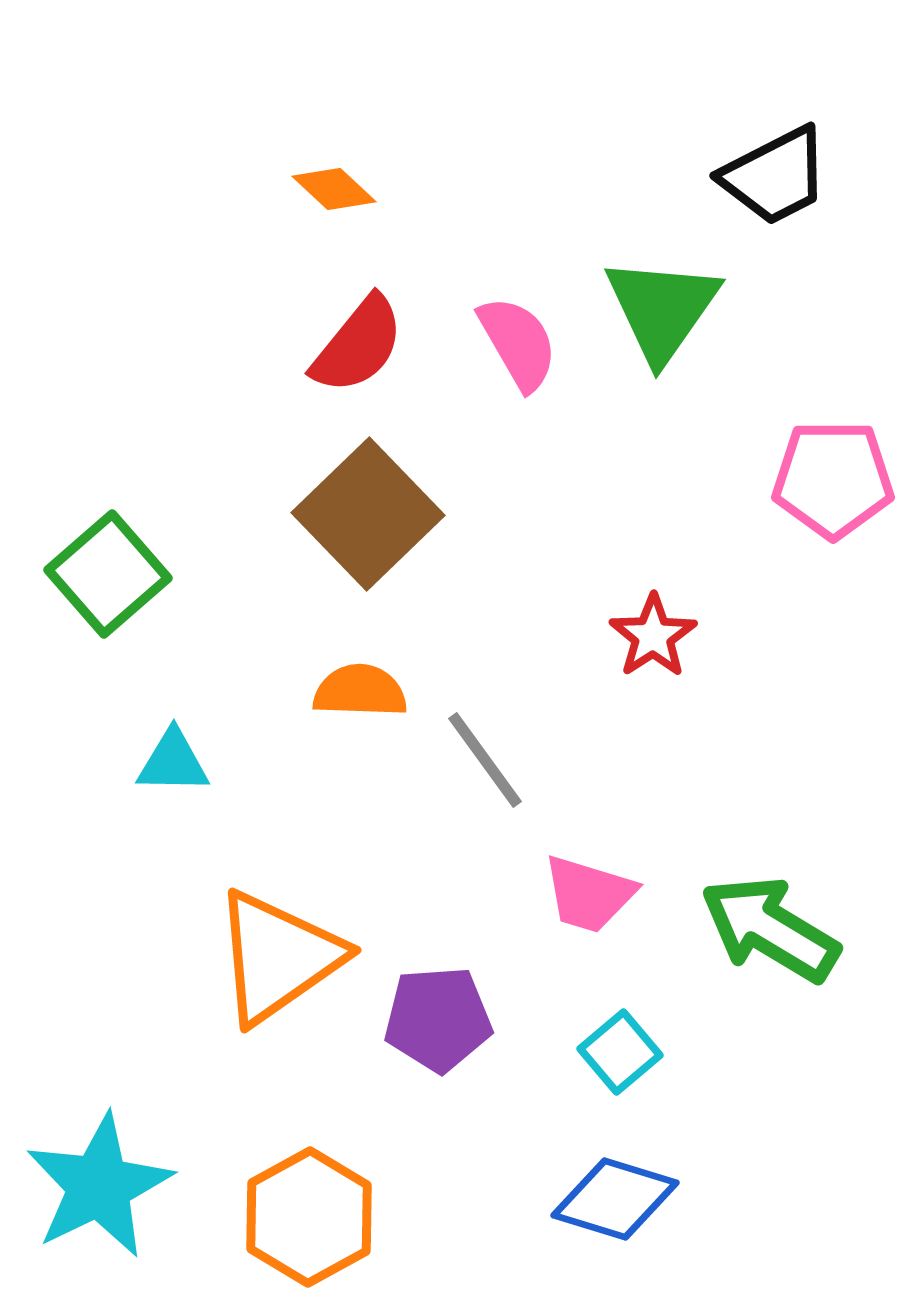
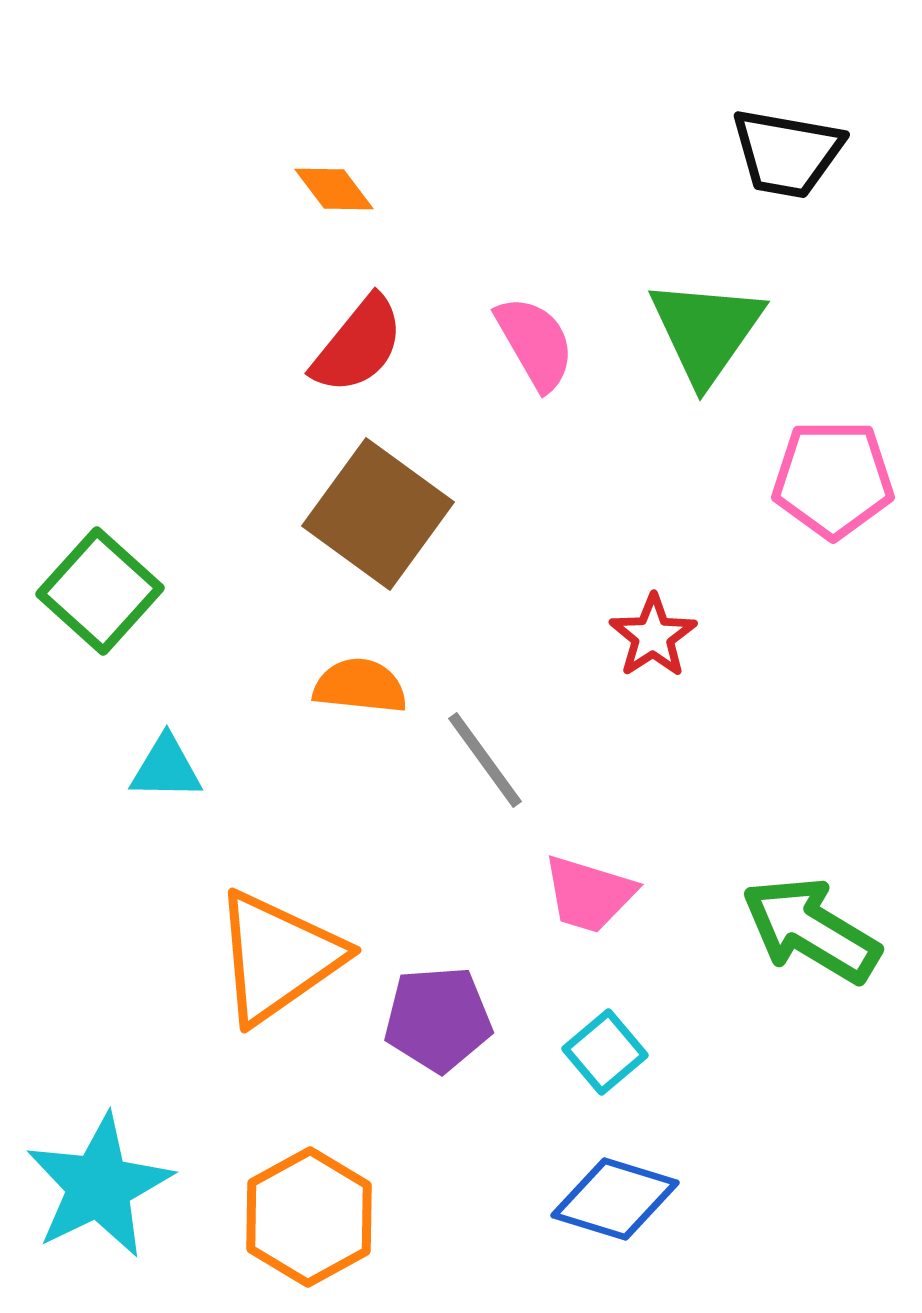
black trapezoid: moved 12 px right, 23 px up; rotated 37 degrees clockwise
orange diamond: rotated 10 degrees clockwise
green triangle: moved 44 px right, 22 px down
pink semicircle: moved 17 px right
brown square: moved 10 px right; rotated 10 degrees counterclockwise
green square: moved 8 px left, 17 px down; rotated 7 degrees counterclockwise
orange semicircle: moved 5 px up; rotated 4 degrees clockwise
cyan triangle: moved 7 px left, 6 px down
green arrow: moved 41 px right, 1 px down
cyan square: moved 15 px left
